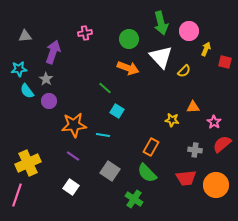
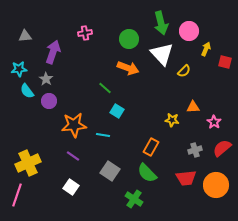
white triangle: moved 1 px right, 3 px up
red semicircle: moved 4 px down
gray cross: rotated 24 degrees counterclockwise
